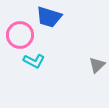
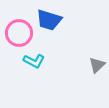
blue trapezoid: moved 3 px down
pink circle: moved 1 px left, 2 px up
